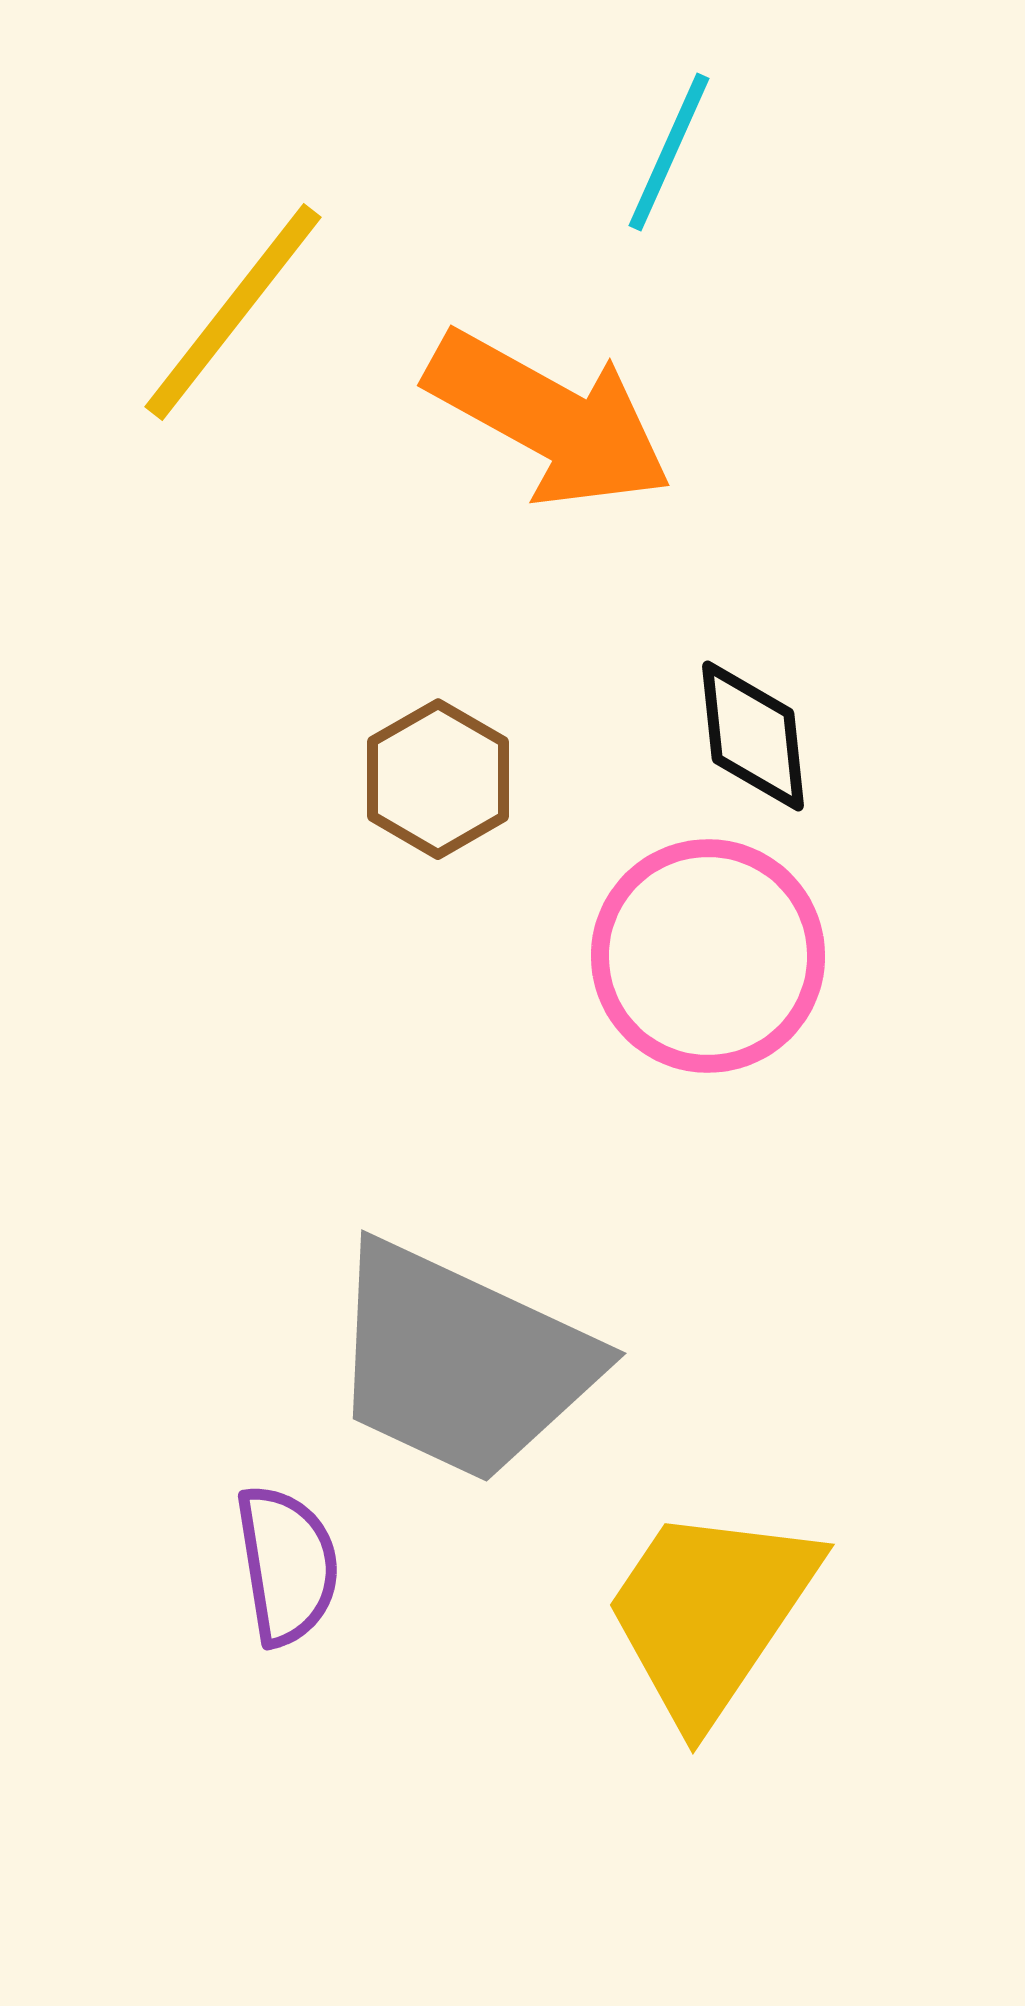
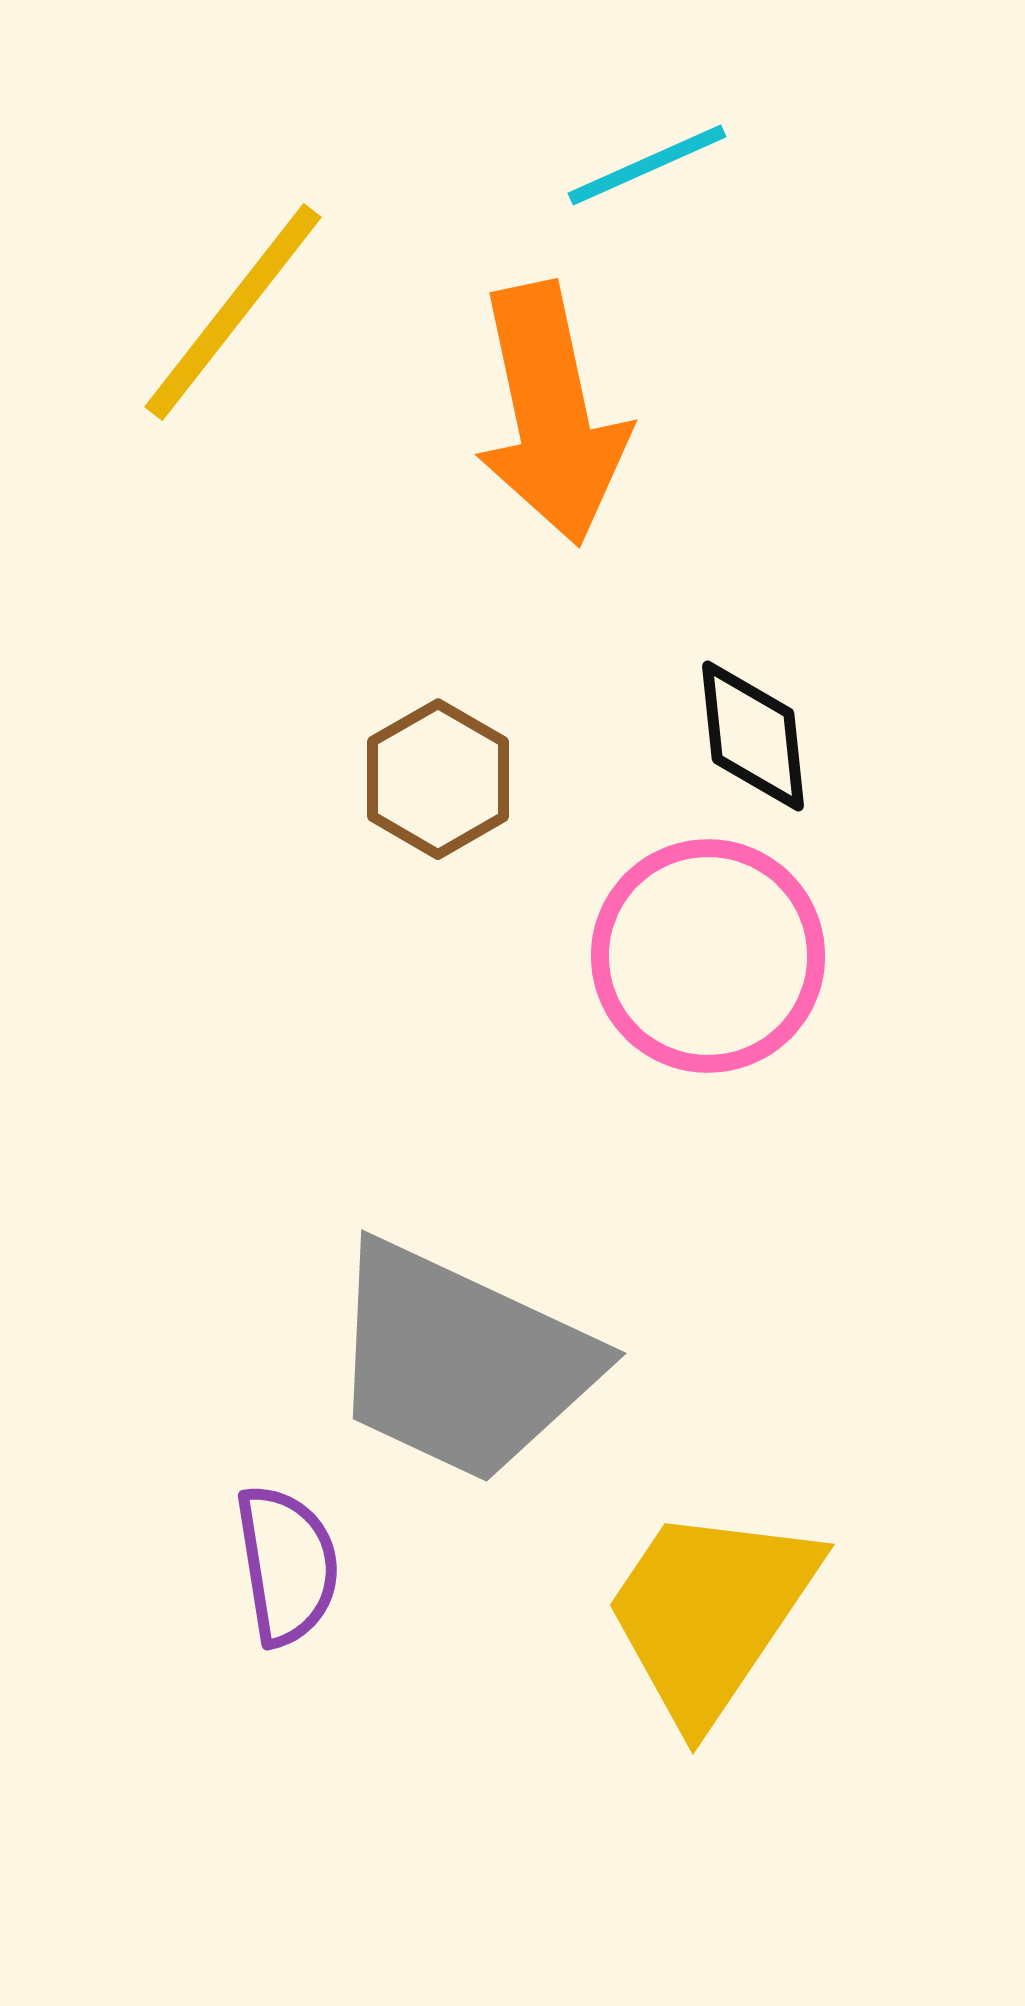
cyan line: moved 22 px left, 13 px down; rotated 42 degrees clockwise
orange arrow: moved 2 px right, 5 px up; rotated 49 degrees clockwise
